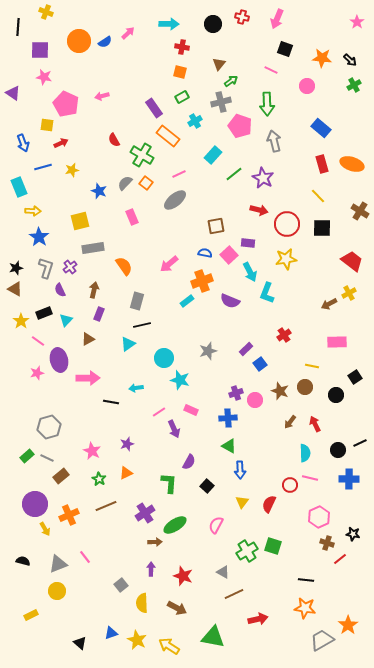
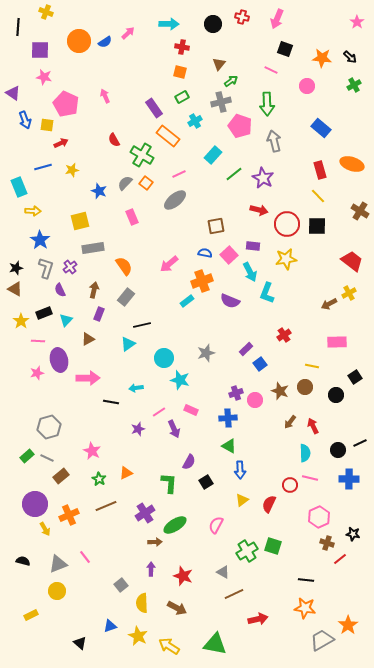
black arrow at (350, 60): moved 3 px up
pink arrow at (102, 96): moved 3 px right; rotated 80 degrees clockwise
blue arrow at (23, 143): moved 2 px right, 23 px up
red rectangle at (322, 164): moved 2 px left, 6 px down
black square at (322, 228): moved 5 px left, 2 px up
blue star at (39, 237): moved 1 px right, 3 px down
purple rectangle at (248, 243): moved 5 px right, 3 px down
gray rectangle at (137, 301): moved 11 px left, 4 px up; rotated 24 degrees clockwise
pink line at (38, 341): rotated 32 degrees counterclockwise
gray star at (208, 351): moved 2 px left, 2 px down
red arrow at (315, 424): moved 2 px left, 2 px down
purple star at (127, 444): moved 11 px right, 15 px up
black square at (207, 486): moved 1 px left, 4 px up; rotated 16 degrees clockwise
yellow triangle at (242, 502): moved 2 px up; rotated 16 degrees clockwise
blue triangle at (111, 633): moved 1 px left, 7 px up
green triangle at (213, 637): moved 2 px right, 7 px down
yellow star at (137, 640): moved 1 px right, 4 px up
